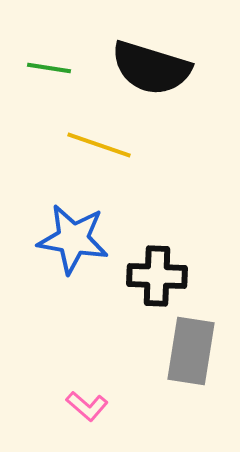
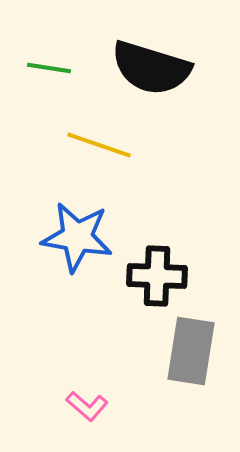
blue star: moved 4 px right, 2 px up
